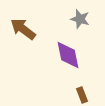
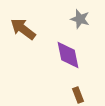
brown rectangle: moved 4 px left
